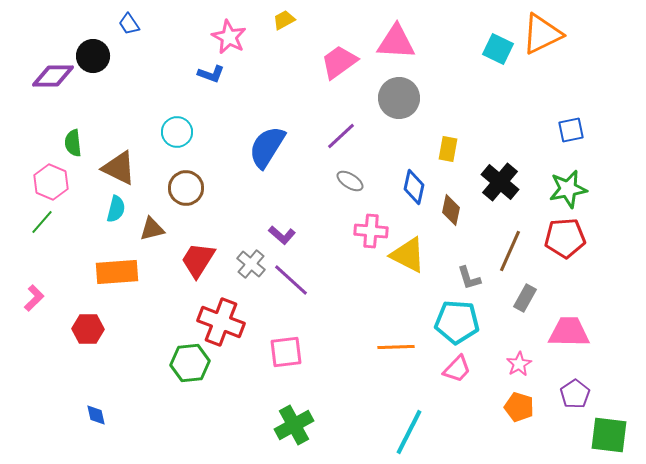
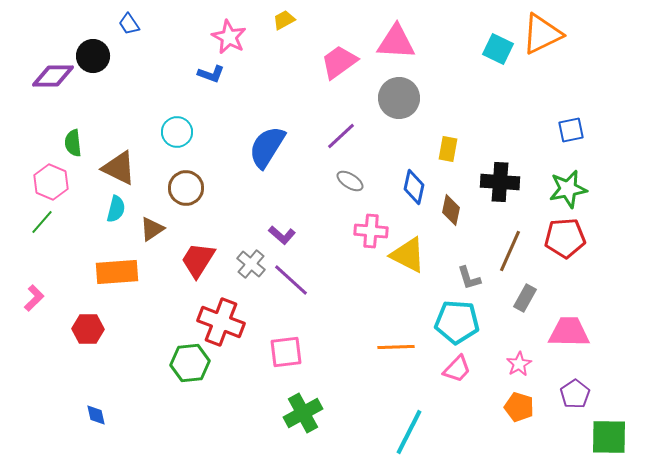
black cross at (500, 182): rotated 36 degrees counterclockwise
brown triangle at (152, 229): rotated 20 degrees counterclockwise
green cross at (294, 425): moved 9 px right, 12 px up
green square at (609, 435): moved 2 px down; rotated 6 degrees counterclockwise
